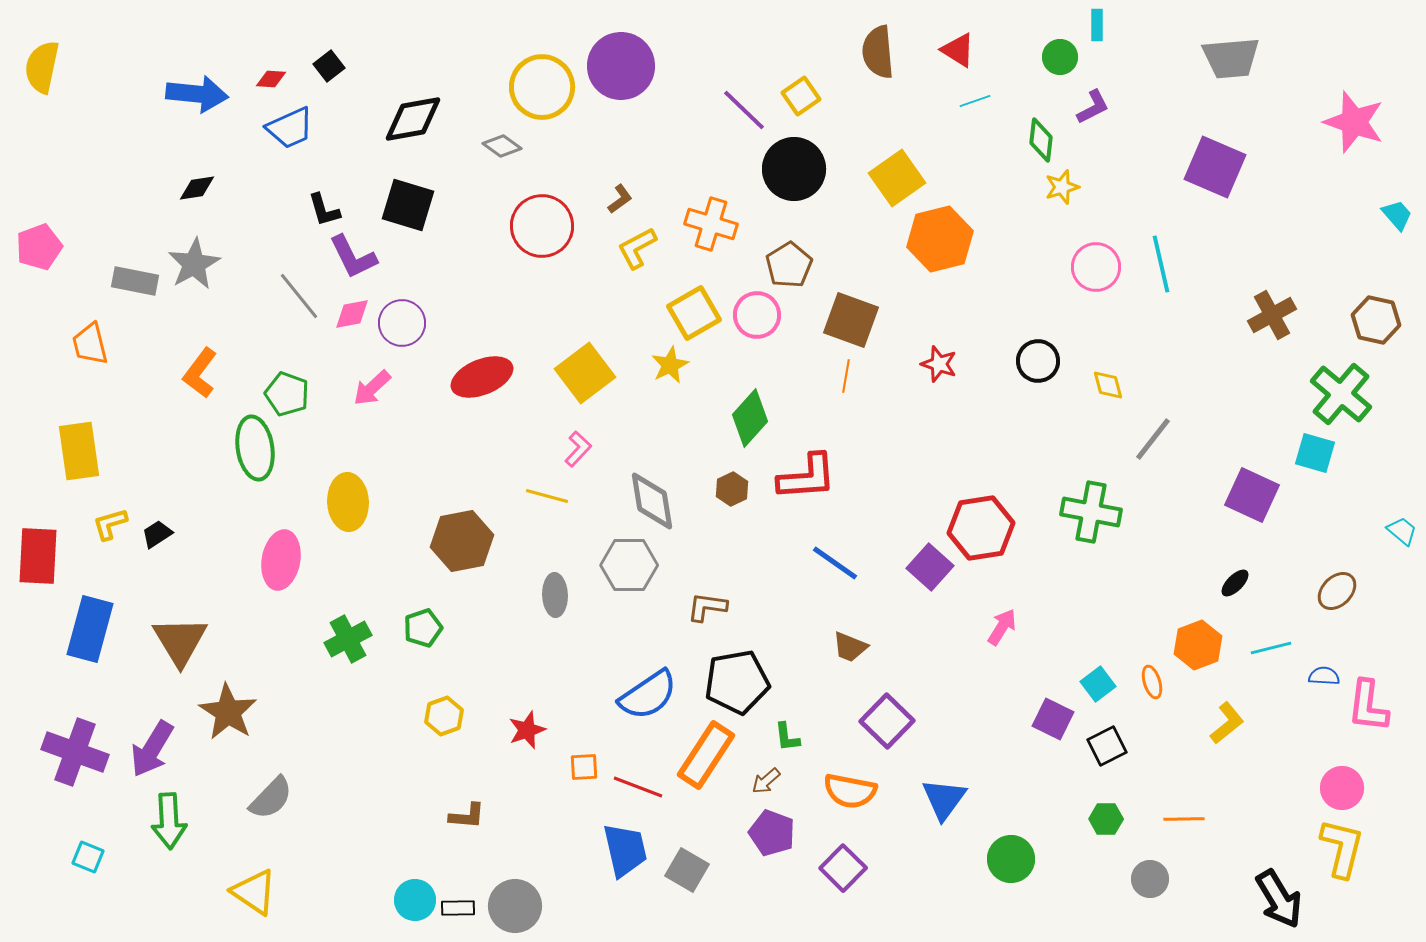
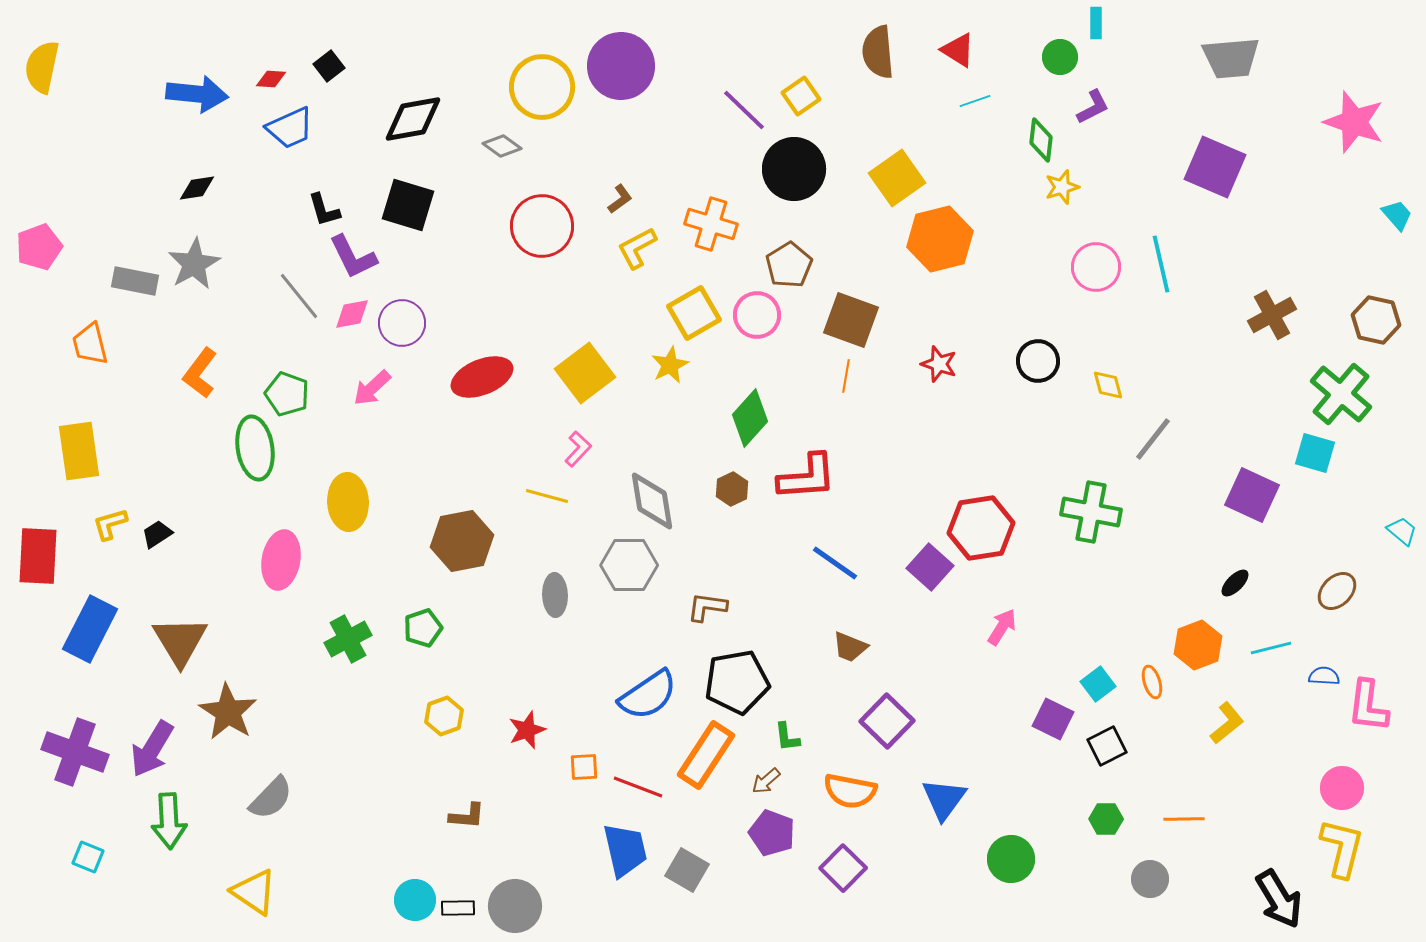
cyan rectangle at (1097, 25): moved 1 px left, 2 px up
blue rectangle at (90, 629): rotated 12 degrees clockwise
